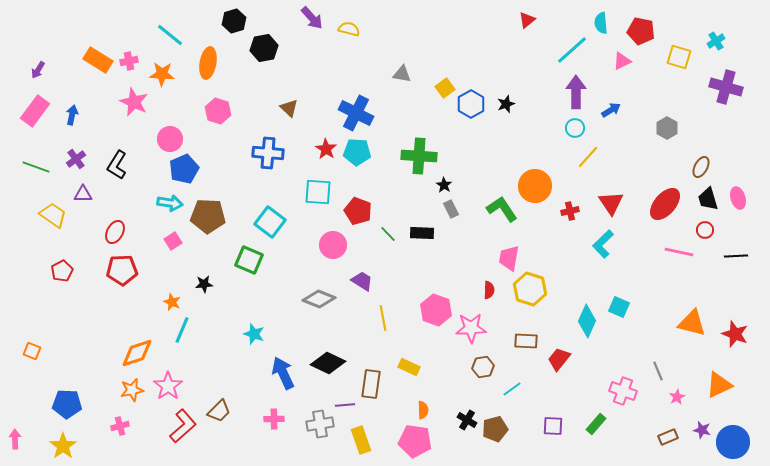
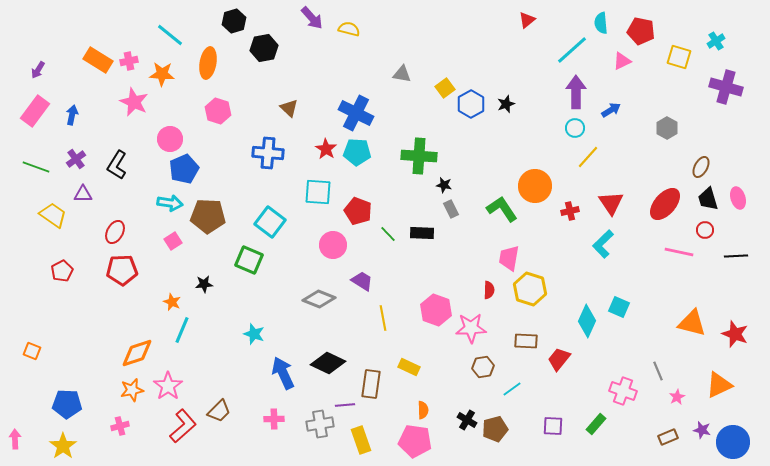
black star at (444, 185): rotated 21 degrees counterclockwise
